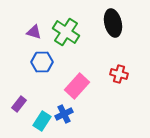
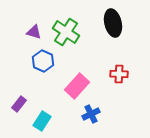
blue hexagon: moved 1 px right, 1 px up; rotated 25 degrees clockwise
red cross: rotated 12 degrees counterclockwise
blue cross: moved 27 px right
